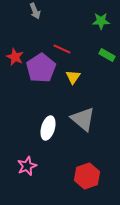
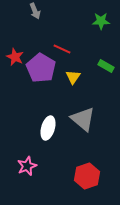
green rectangle: moved 1 px left, 11 px down
purple pentagon: rotated 8 degrees counterclockwise
